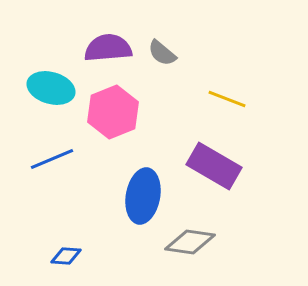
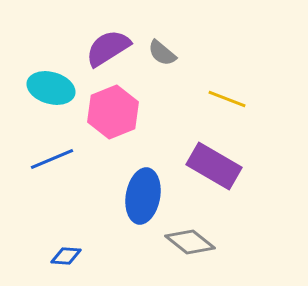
purple semicircle: rotated 27 degrees counterclockwise
gray diamond: rotated 30 degrees clockwise
